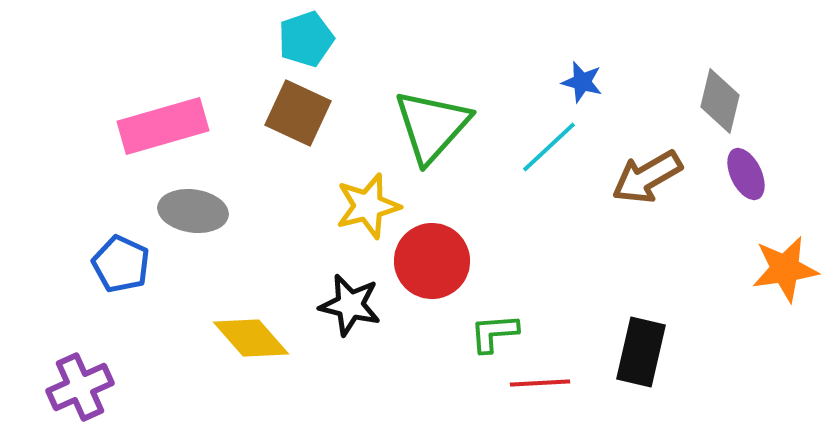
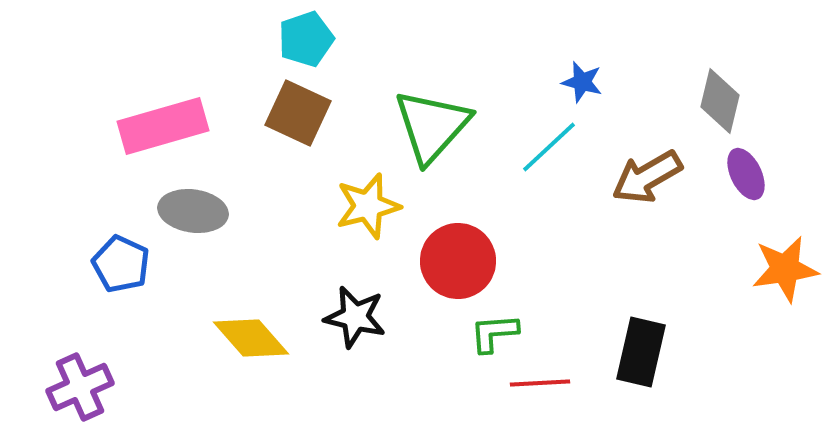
red circle: moved 26 px right
black star: moved 5 px right, 12 px down
